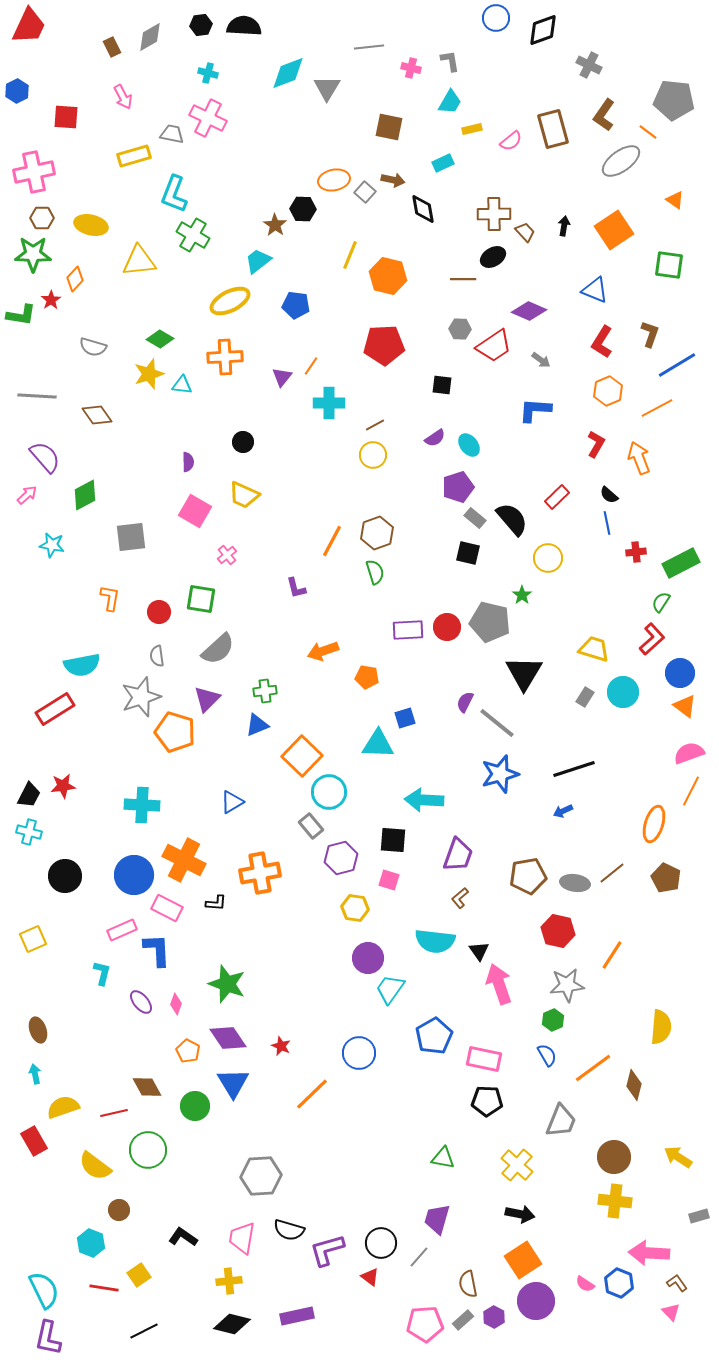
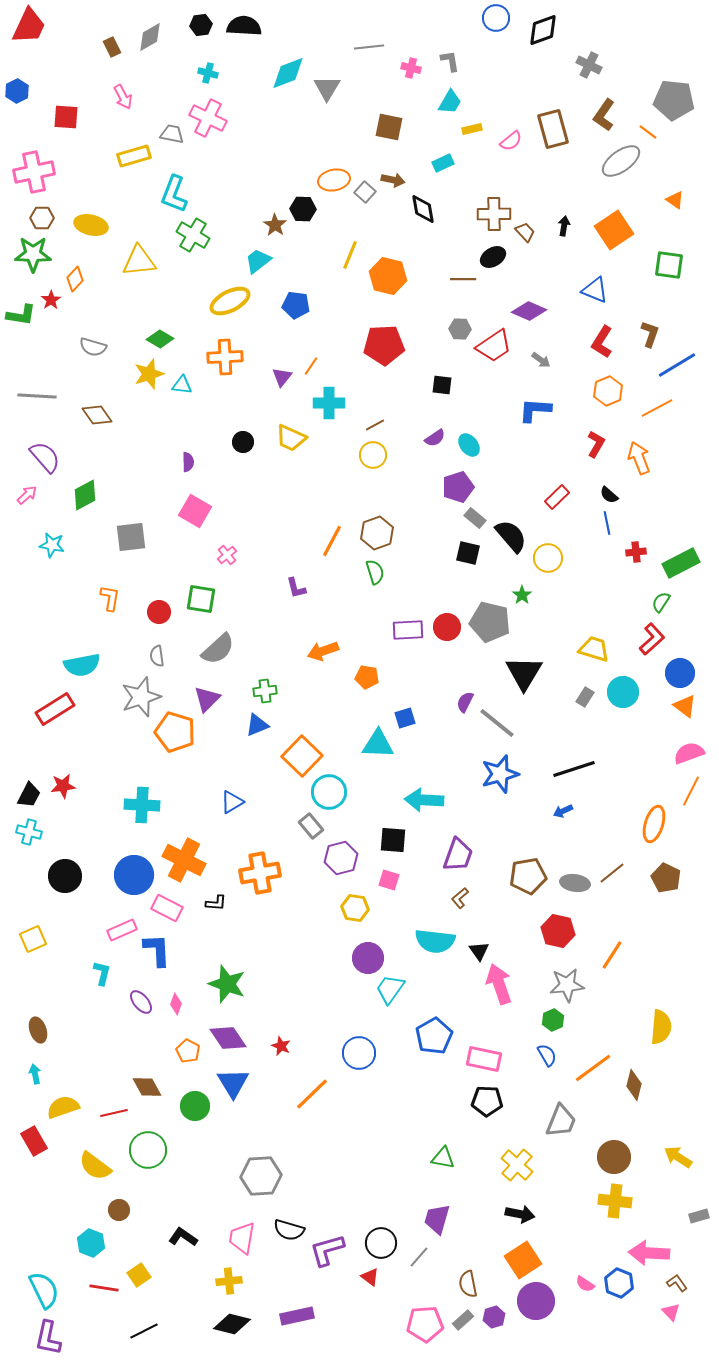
yellow trapezoid at (244, 495): moved 47 px right, 57 px up
black semicircle at (512, 519): moved 1 px left, 17 px down
purple hexagon at (494, 1317): rotated 15 degrees clockwise
